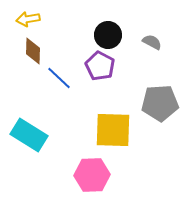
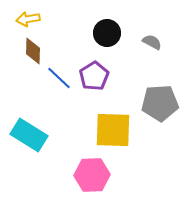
black circle: moved 1 px left, 2 px up
purple pentagon: moved 6 px left, 10 px down; rotated 12 degrees clockwise
